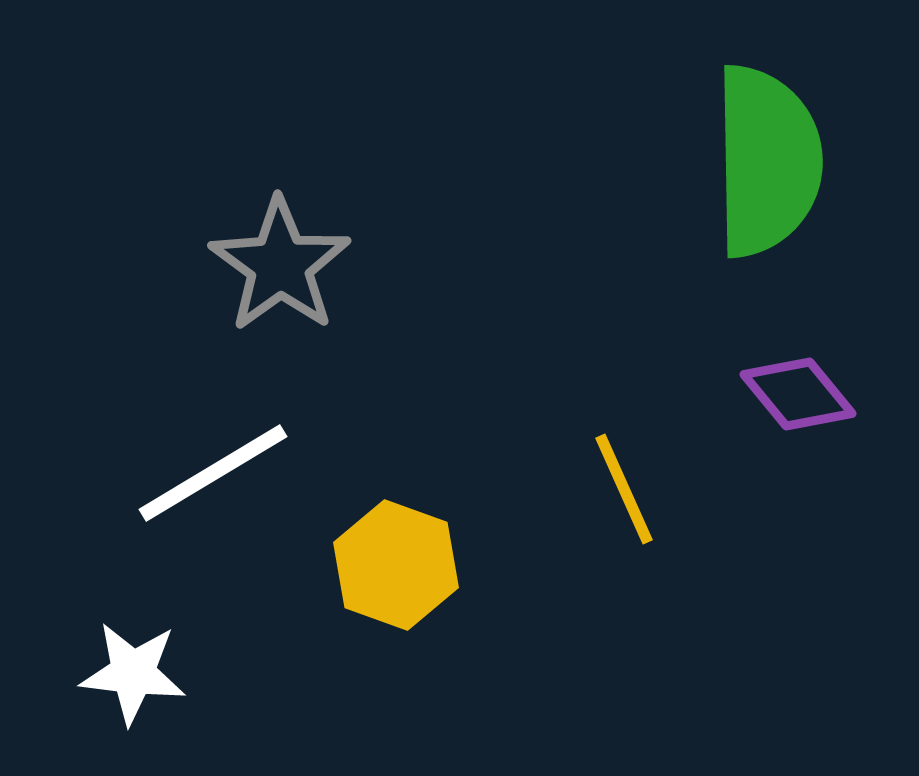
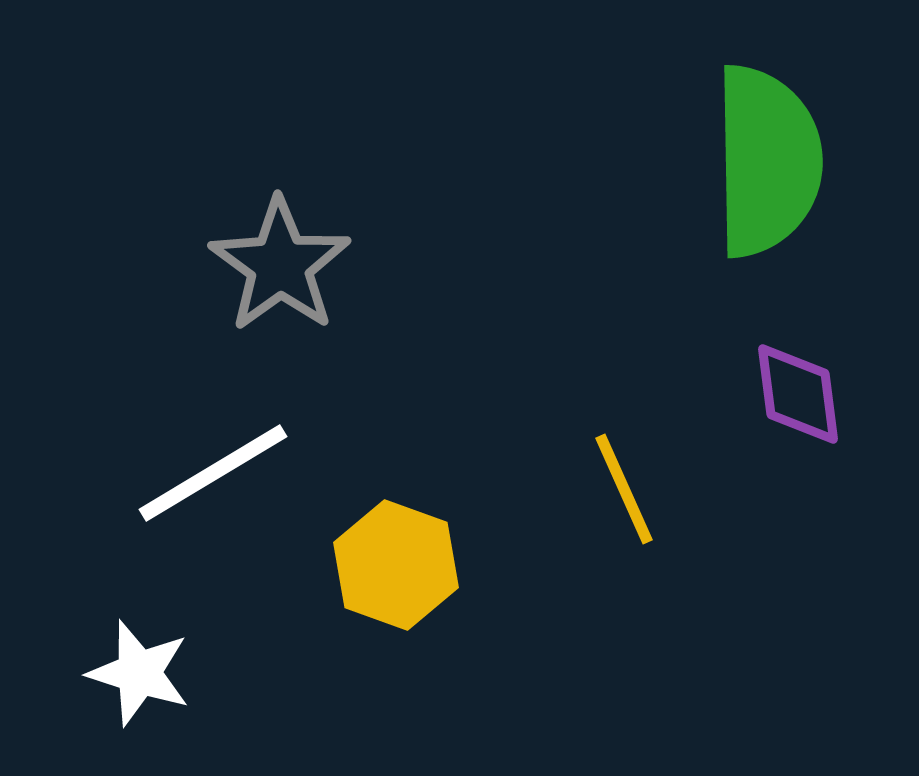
purple diamond: rotated 32 degrees clockwise
white star: moved 6 px right; rotated 11 degrees clockwise
